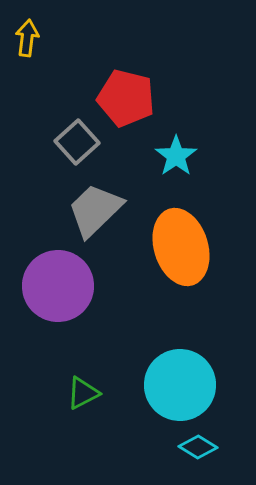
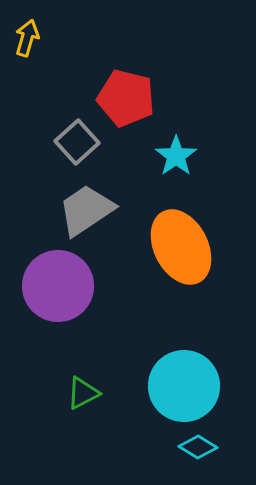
yellow arrow: rotated 9 degrees clockwise
gray trapezoid: moved 9 px left; rotated 10 degrees clockwise
orange ellipse: rotated 10 degrees counterclockwise
cyan circle: moved 4 px right, 1 px down
